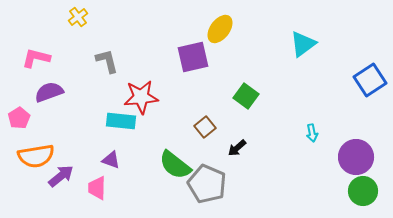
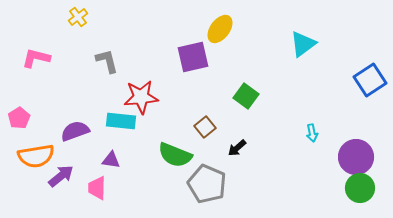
purple semicircle: moved 26 px right, 39 px down
purple triangle: rotated 12 degrees counterclockwise
green semicircle: moved 10 px up; rotated 16 degrees counterclockwise
green circle: moved 3 px left, 3 px up
